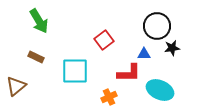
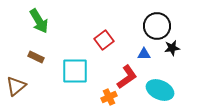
red L-shape: moved 2 px left, 4 px down; rotated 35 degrees counterclockwise
